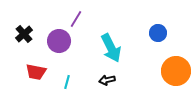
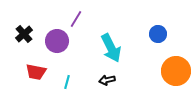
blue circle: moved 1 px down
purple circle: moved 2 px left
